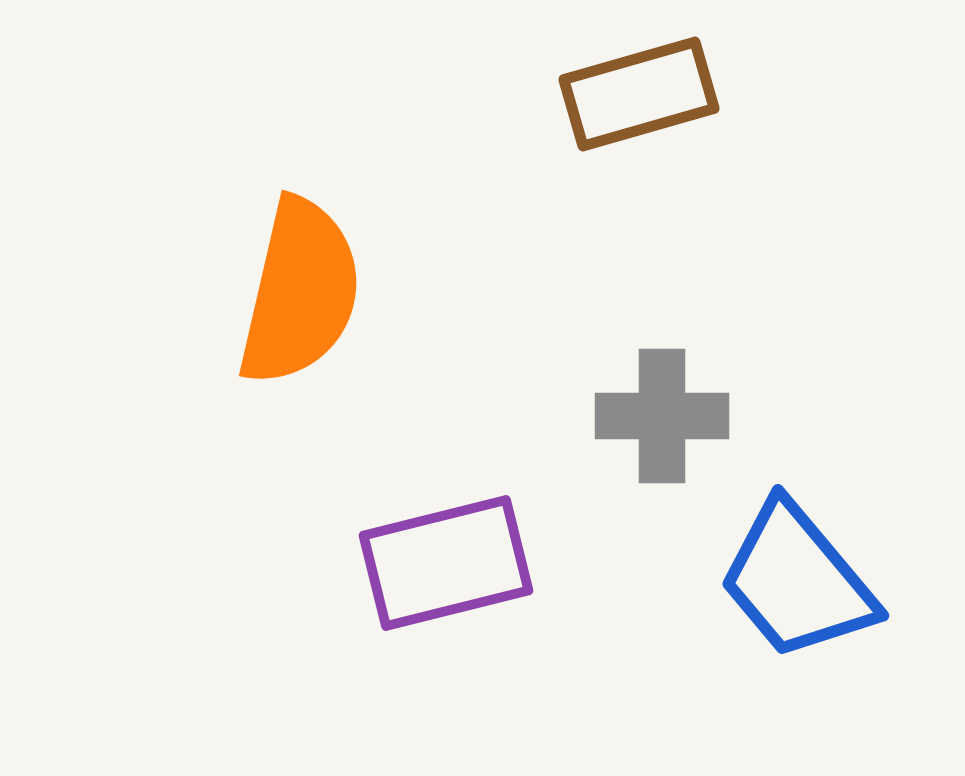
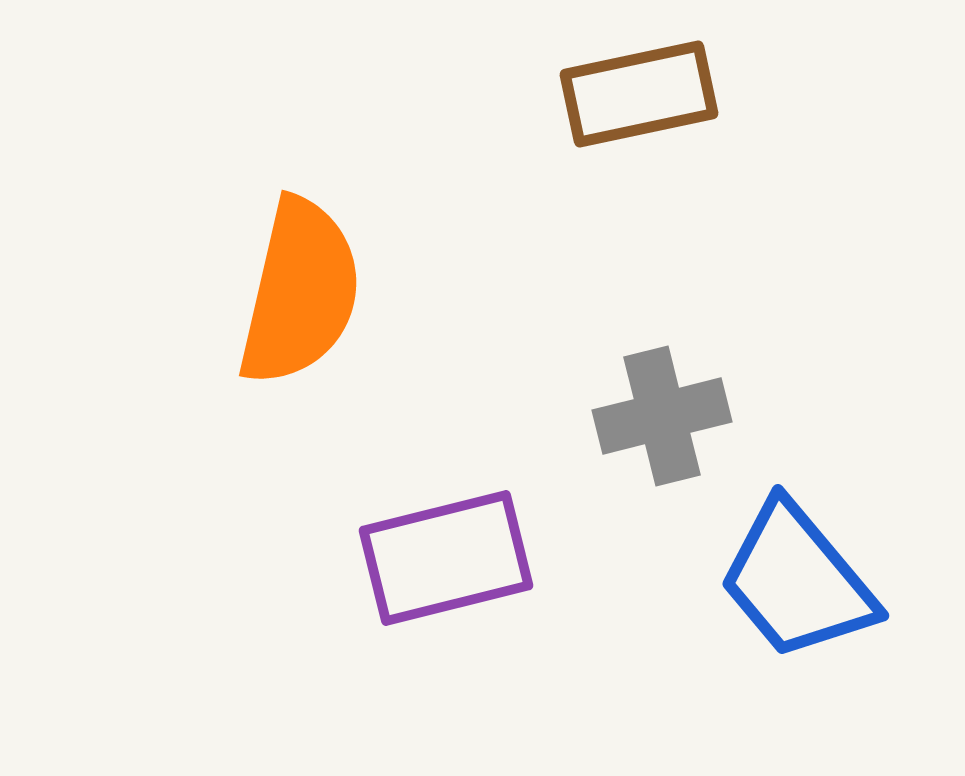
brown rectangle: rotated 4 degrees clockwise
gray cross: rotated 14 degrees counterclockwise
purple rectangle: moved 5 px up
